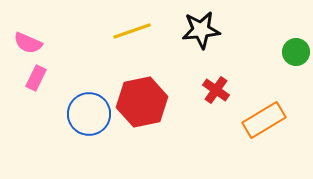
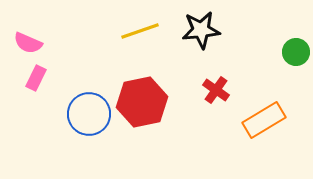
yellow line: moved 8 px right
